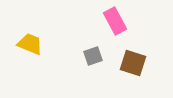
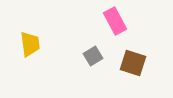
yellow trapezoid: rotated 60 degrees clockwise
gray square: rotated 12 degrees counterclockwise
